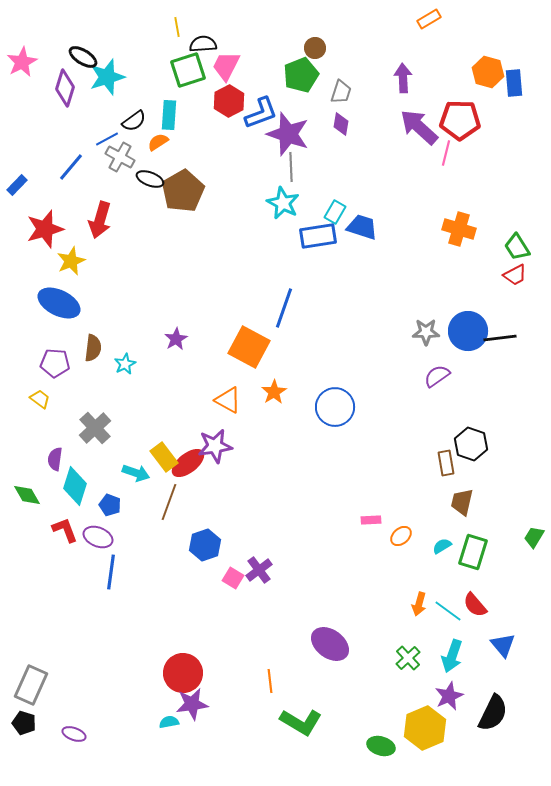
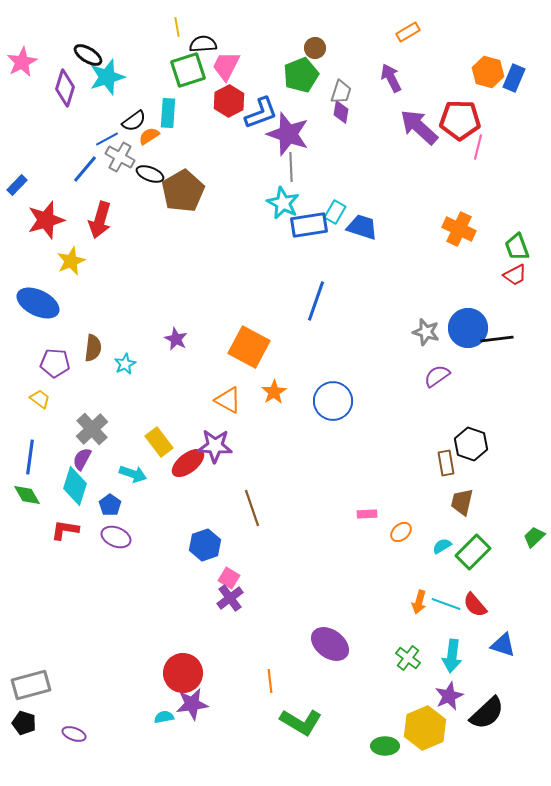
orange rectangle at (429, 19): moved 21 px left, 13 px down
black ellipse at (83, 57): moved 5 px right, 2 px up
purple arrow at (403, 78): moved 12 px left; rotated 24 degrees counterclockwise
blue rectangle at (514, 83): moved 5 px up; rotated 28 degrees clockwise
cyan rectangle at (169, 115): moved 1 px left, 2 px up
purple diamond at (341, 124): moved 12 px up
orange semicircle at (158, 142): moved 9 px left, 6 px up
pink line at (446, 153): moved 32 px right, 6 px up
blue line at (71, 167): moved 14 px right, 2 px down
black ellipse at (150, 179): moved 5 px up
red star at (45, 229): moved 1 px right, 9 px up
orange cross at (459, 229): rotated 8 degrees clockwise
blue rectangle at (318, 236): moved 9 px left, 11 px up
green trapezoid at (517, 247): rotated 12 degrees clockwise
blue ellipse at (59, 303): moved 21 px left
blue line at (284, 308): moved 32 px right, 7 px up
blue circle at (468, 331): moved 3 px up
gray star at (426, 332): rotated 16 degrees clockwise
black line at (500, 338): moved 3 px left, 1 px down
purple star at (176, 339): rotated 15 degrees counterclockwise
blue circle at (335, 407): moved 2 px left, 6 px up
gray cross at (95, 428): moved 3 px left, 1 px down
purple star at (215, 446): rotated 12 degrees clockwise
yellow rectangle at (164, 457): moved 5 px left, 15 px up
purple semicircle at (55, 459): moved 27 px right; rotated 20 degrees clockwise
cyan arrow at (136, 473): moved 3 px left, 1 px down
brown line at (169, 502): moved 83 px right, 6 px down; rotated 39 degrees counterclockwise
blue pentagon at (110, 505): rotated 15 degrees clockwise
pink rectangle at (371, 520): moved 4 px left, 6 px up
red L-shape at (65, 530): rotated 60 degrees counterclockwise
orange ellipse at (401, 536): moved 4 px up
purple ellipse at (98, 537): moved 18 px right
green trapezoid at (534, 537): rotated 15 degrees clockwise
green rectangle at (473, 552): rotated 28 degrees clockwise
purple cross at (259, 570): moved 29 px left, 28 px down
blue line at (111, 572): moved 81 px left, 115 px up
pink square at (233, 578): moved 4 px left
orange arrow at (419, 604): moved 2 px up
cyan line at (448, 611): moved 2 px left, 7 px up; rotated 16 degrees counterclockwise
blue triangle at (503, 645): rotated 32 degrees counterclockwise
cyan arrow at (452, 656): rotated 12 degrees counterclockwise
green cross at (408, 658): rotated 10 degrees counterclockwise
gray rectangle at (31, 685): rotated 51 degrees clockwise
black semicircle at (493, 713): moved 6 px left; rotated 21 degrees clockwise
cyan semicircle at (169, 722): moved 5 px left, 5 px up
green ellipse at (381, 746): moved 4 px right; rotated 16 degrees counterclockwise
